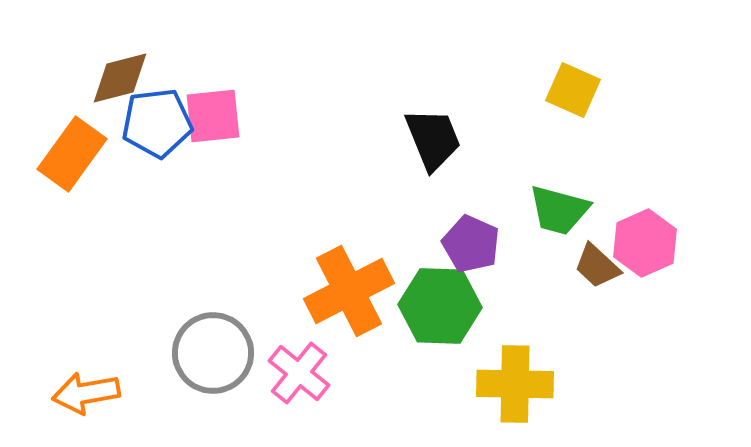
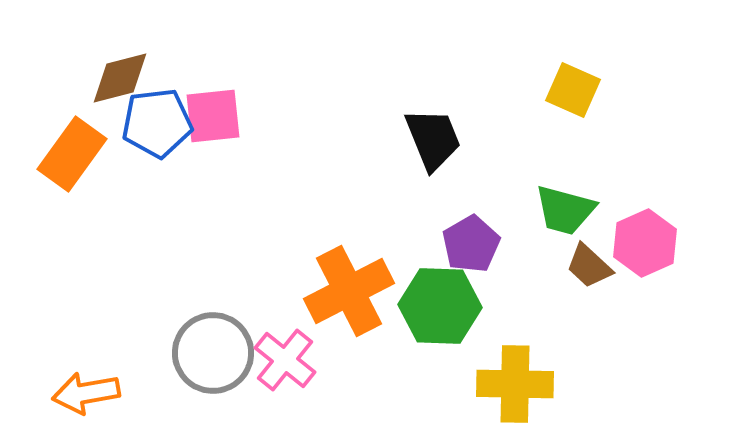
green trapezoid: moved 6 px right
purple pentagon: rotated 18 degrees clockwise
brown trapezoid: moved 8 px left
pink cross: moved 14 px left, 13 px up
